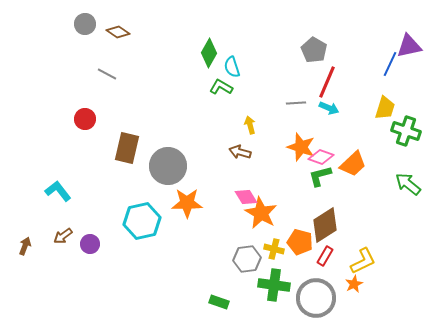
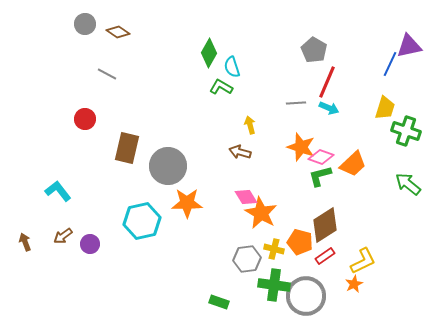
brown arrow at (25, 246): moved 4 px up; rotated 42 degrees counterclockwise
red rectangle at (325, 256): rotated 24 degrees clockwise
gray circle at (316, 298): moved 10 px left, 2 px up
